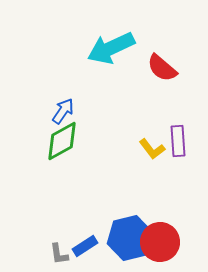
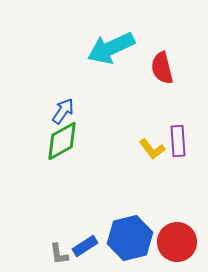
red semicircle: rotated 36 degrees clockwise
red circle: moved 17 px right
